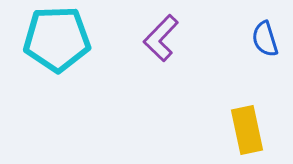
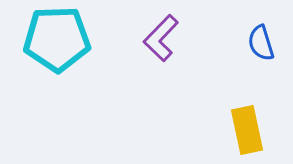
blue semicircle: moved 4 px left, 4 px down
